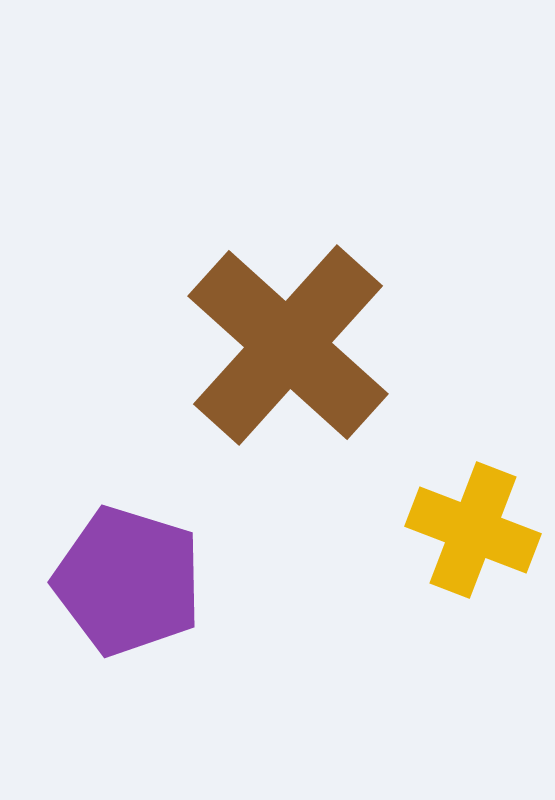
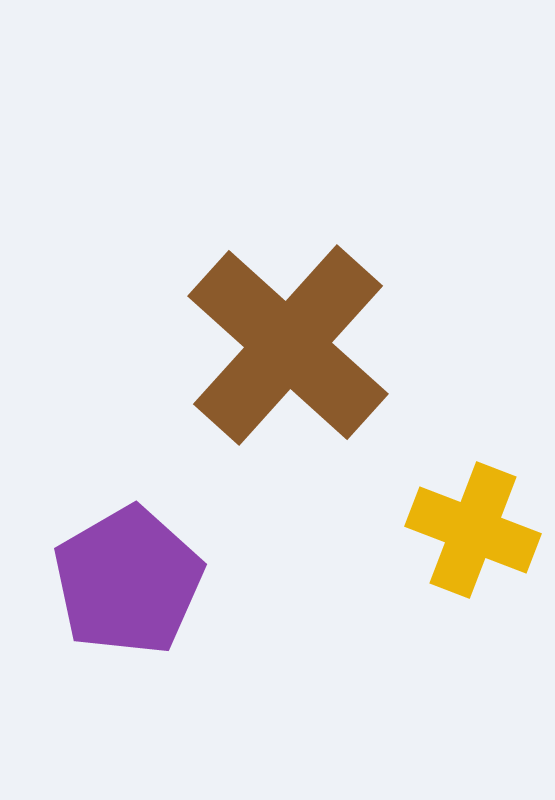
purple pentagon: rotated 25 degrees clockwise
